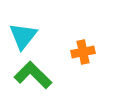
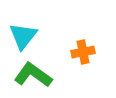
green L-shape: rotated 9 degrees counterclockwise
